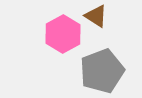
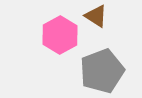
pink hexagon: moved 3 px left, 1 px down
